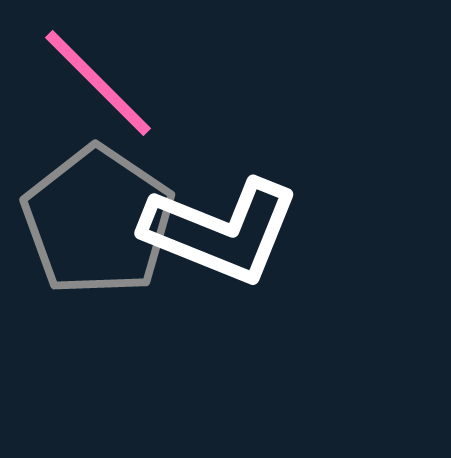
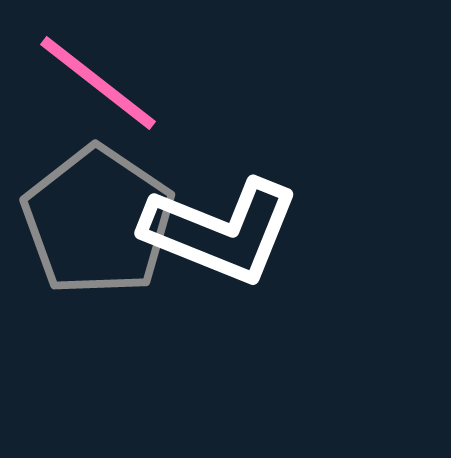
pink line: rotated 7 degrees counterclockwise
